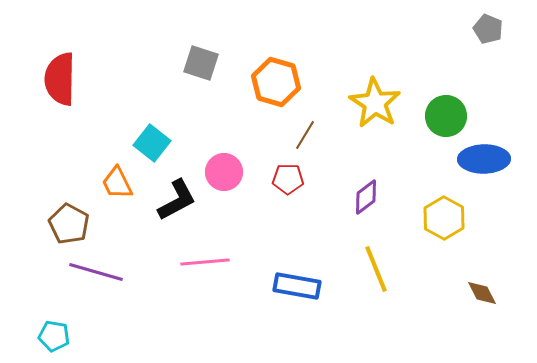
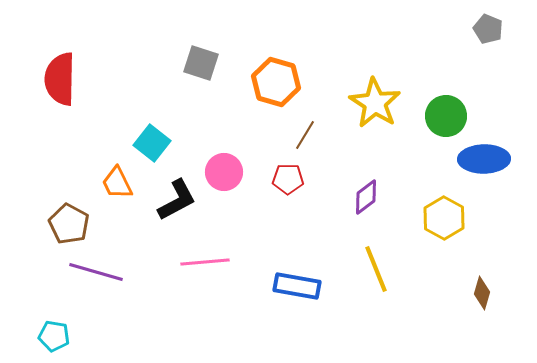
brown diamond: rotated 44 degrees clockwise
